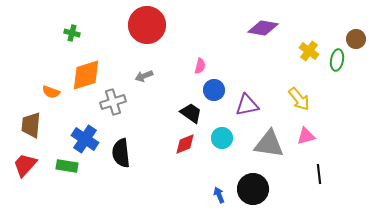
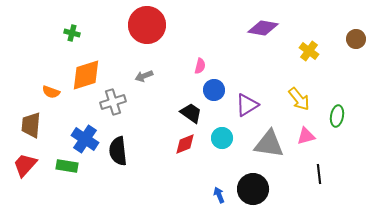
green ellipse: moved 56 px down
purple triangle: rotated 20 degrees counterclockwise
black semicircle: moved 3 px left, 2 px up
